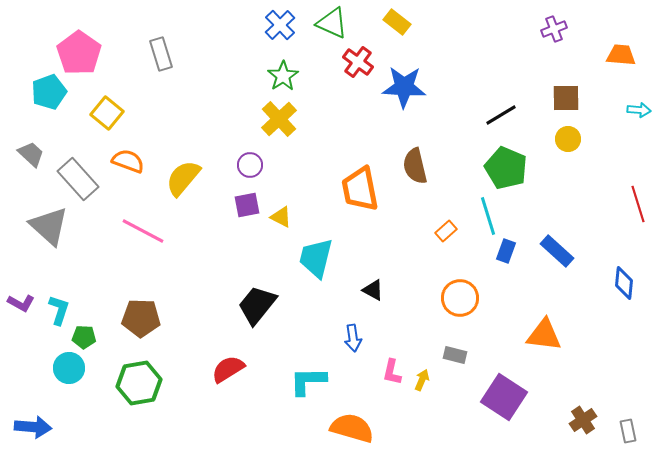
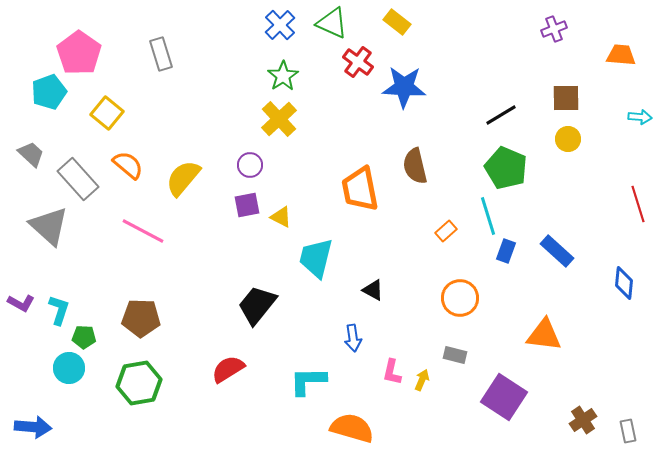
cyan arrow at (639, 110): moved 1 px right, 7 px down
orange semicircle at (128, 161): moved 4 px down; rotated 20 degrees clockwise
